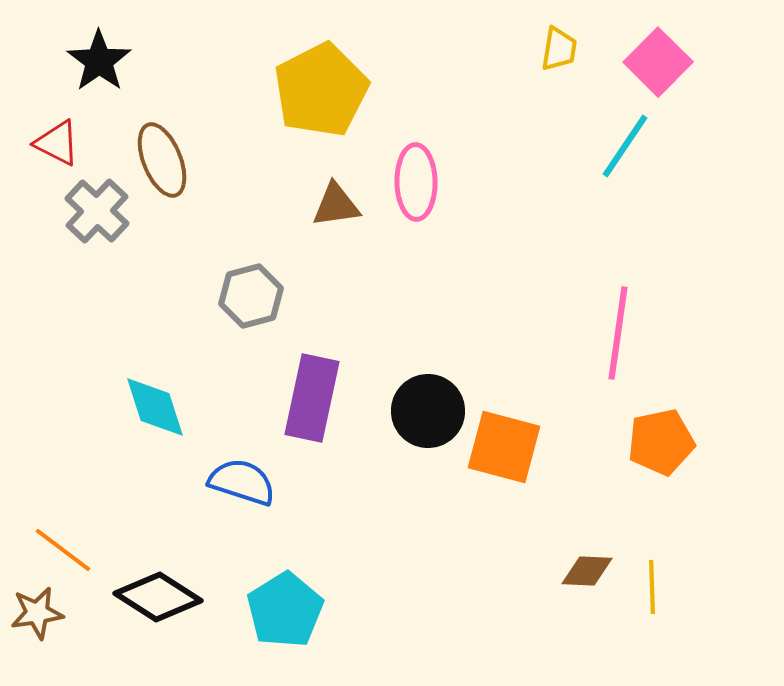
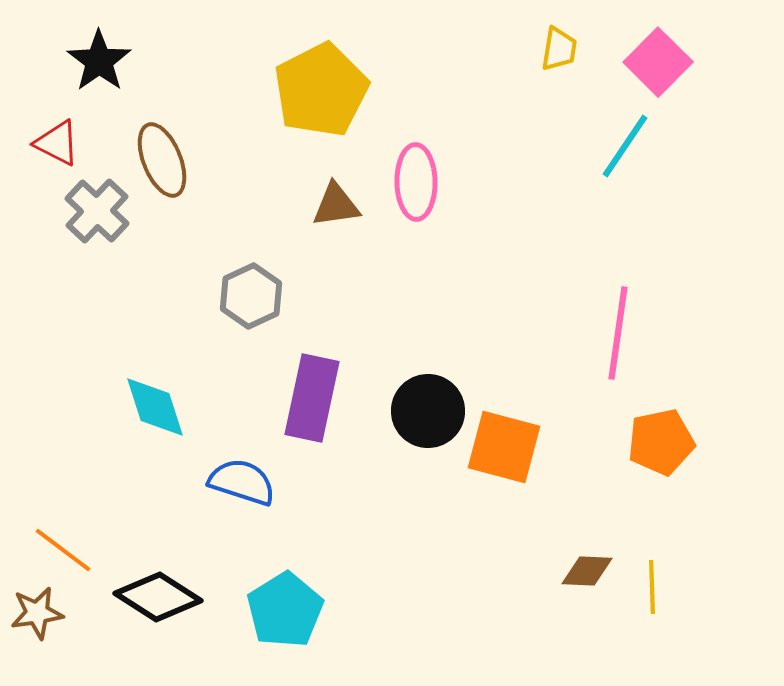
gray hexagon: rotated 10 degrees counterclockwise
